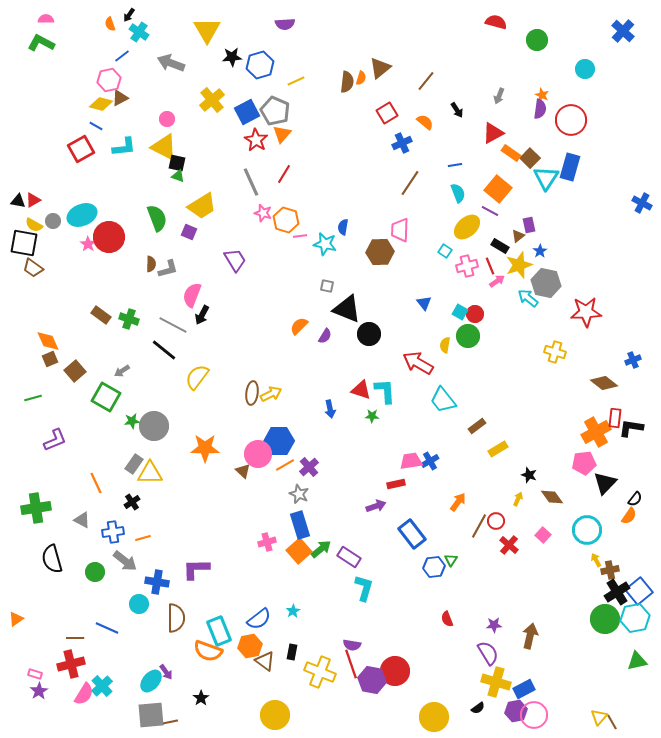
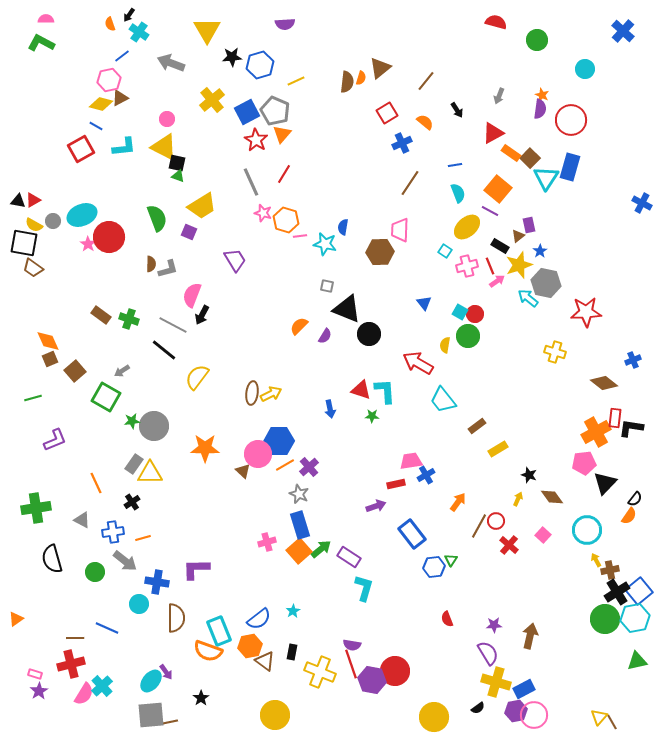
blue cross at (430, 461): moved 4 px left, 14 px down
